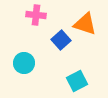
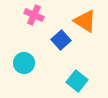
pink cross: moved 2 px left; rotated 18 degrees clockwise
orange triangle: moved 3 px up; rotated 15 degrees clockwise
cyan square: rotated 25 degrees counterclockwise
